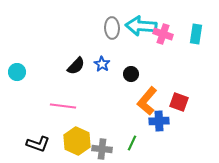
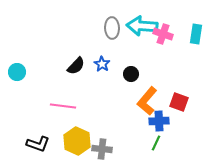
cyan arrow: moved 1 px right
green line: moved 24 px right
